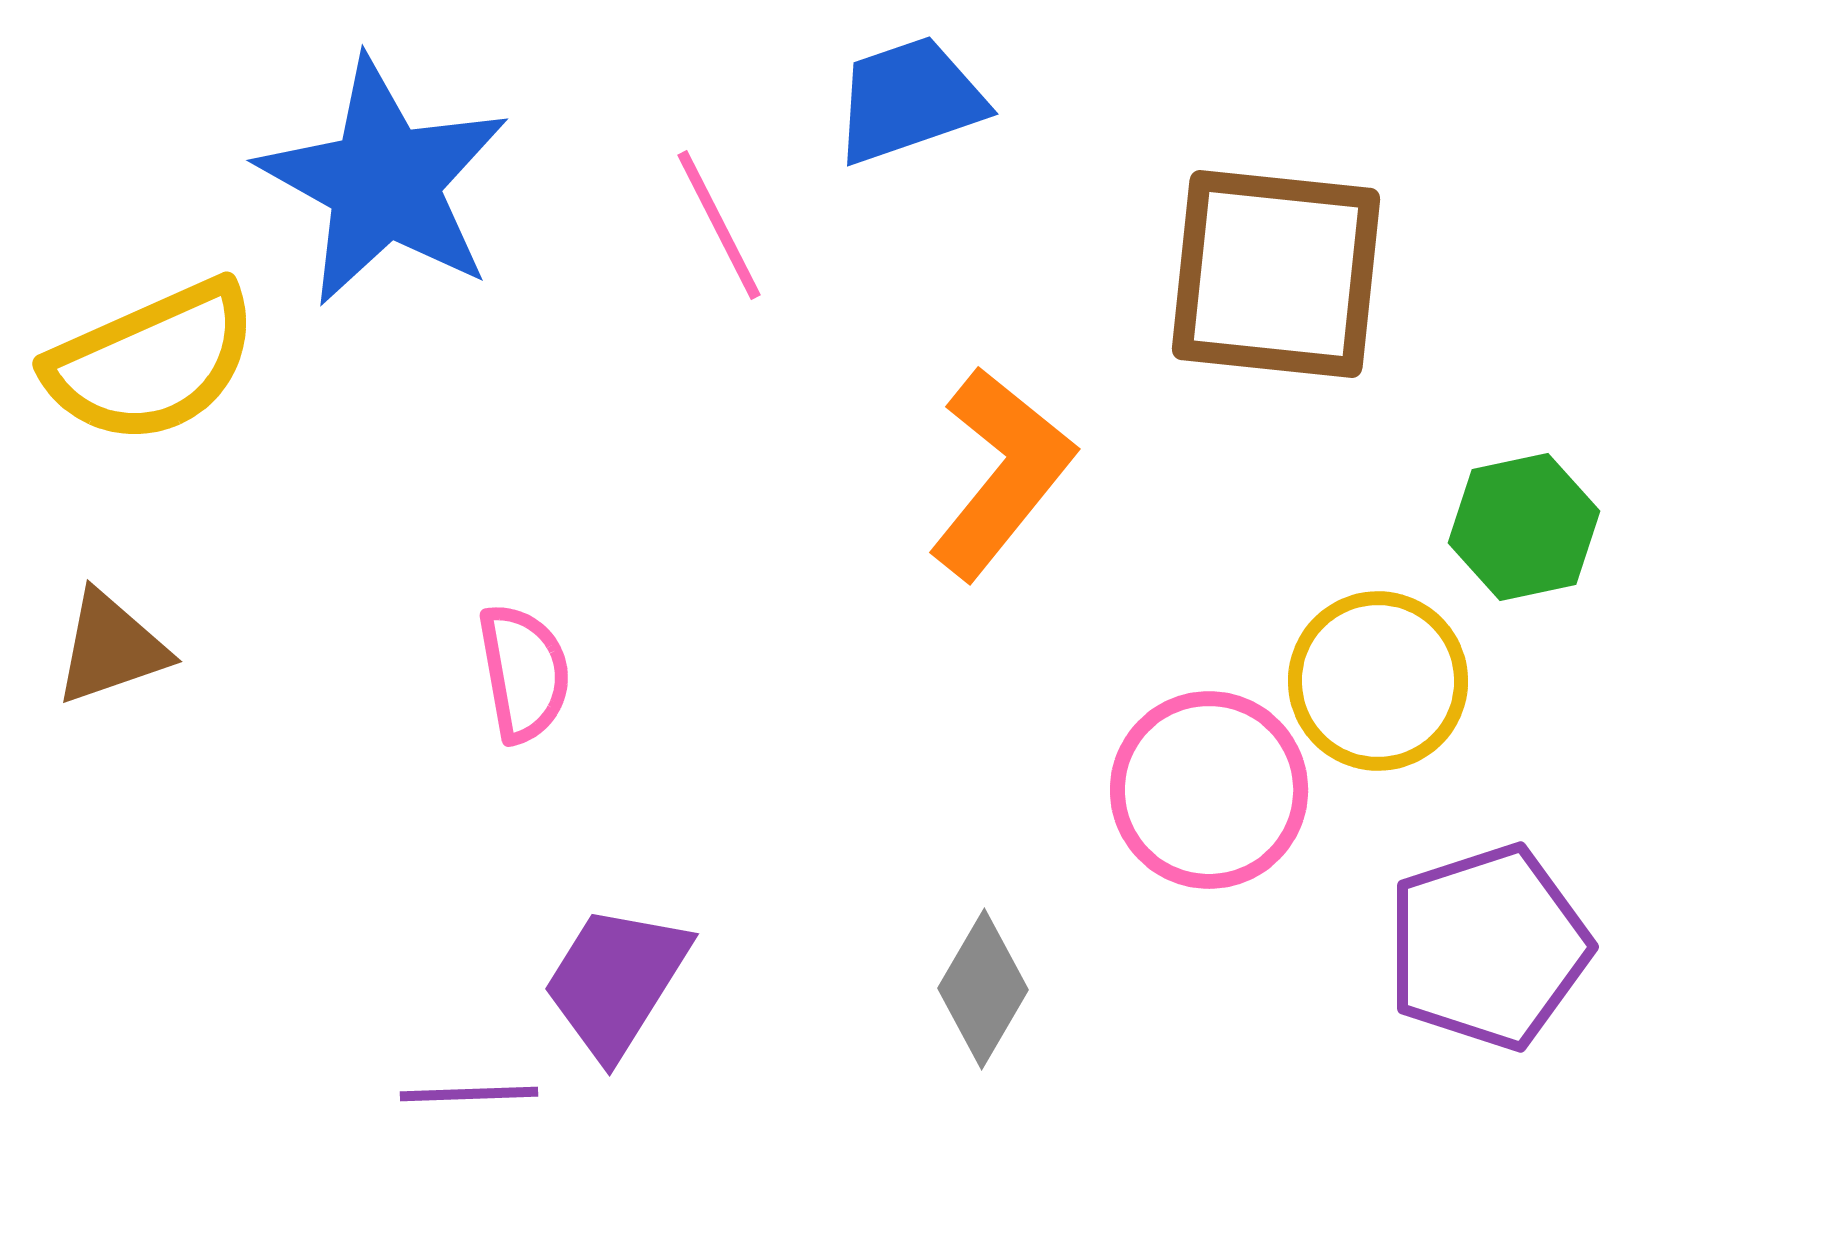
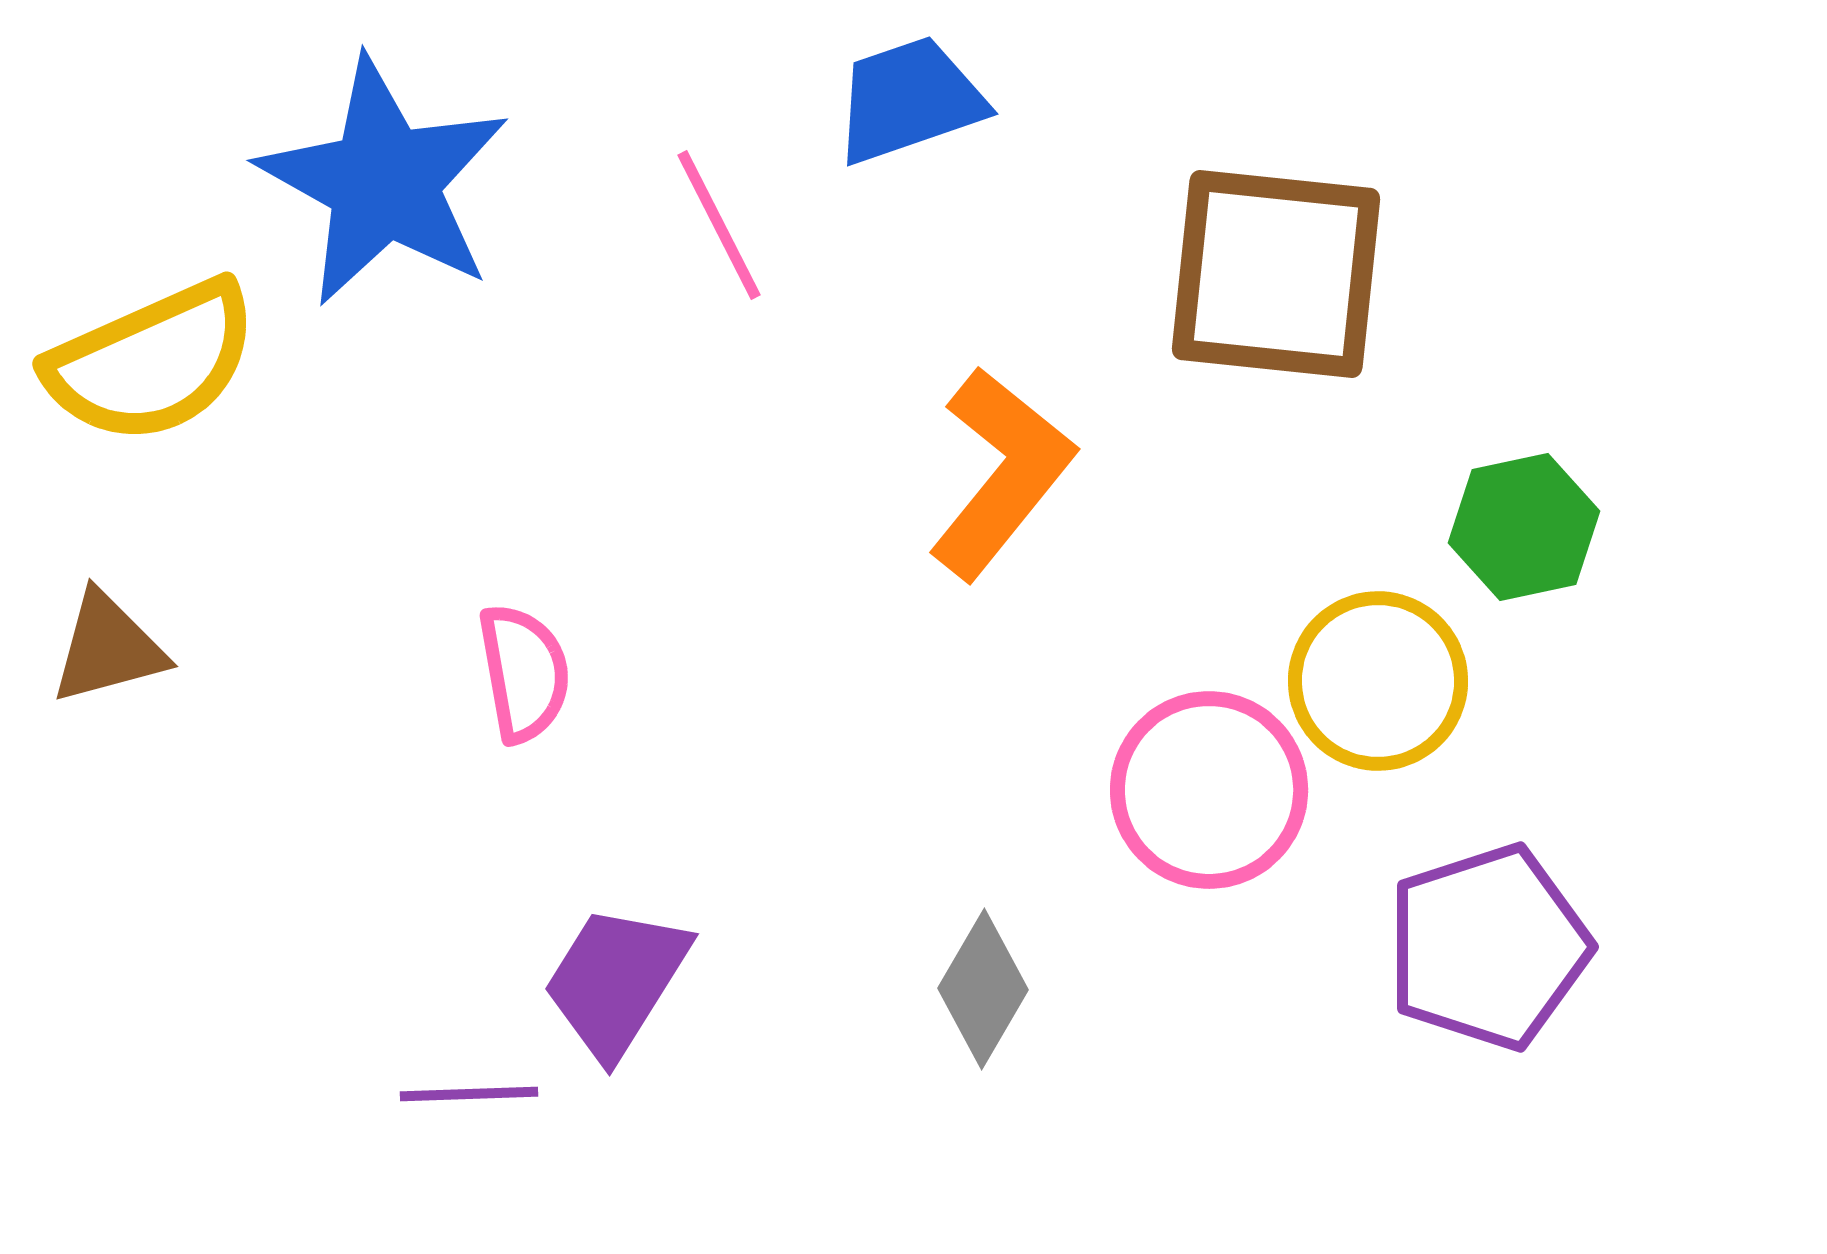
brown triangle: moved 3 px left; rotated 4 degrees clockwise
